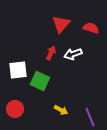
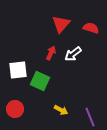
white arrow: rotated 18 degrees counterclockwise
